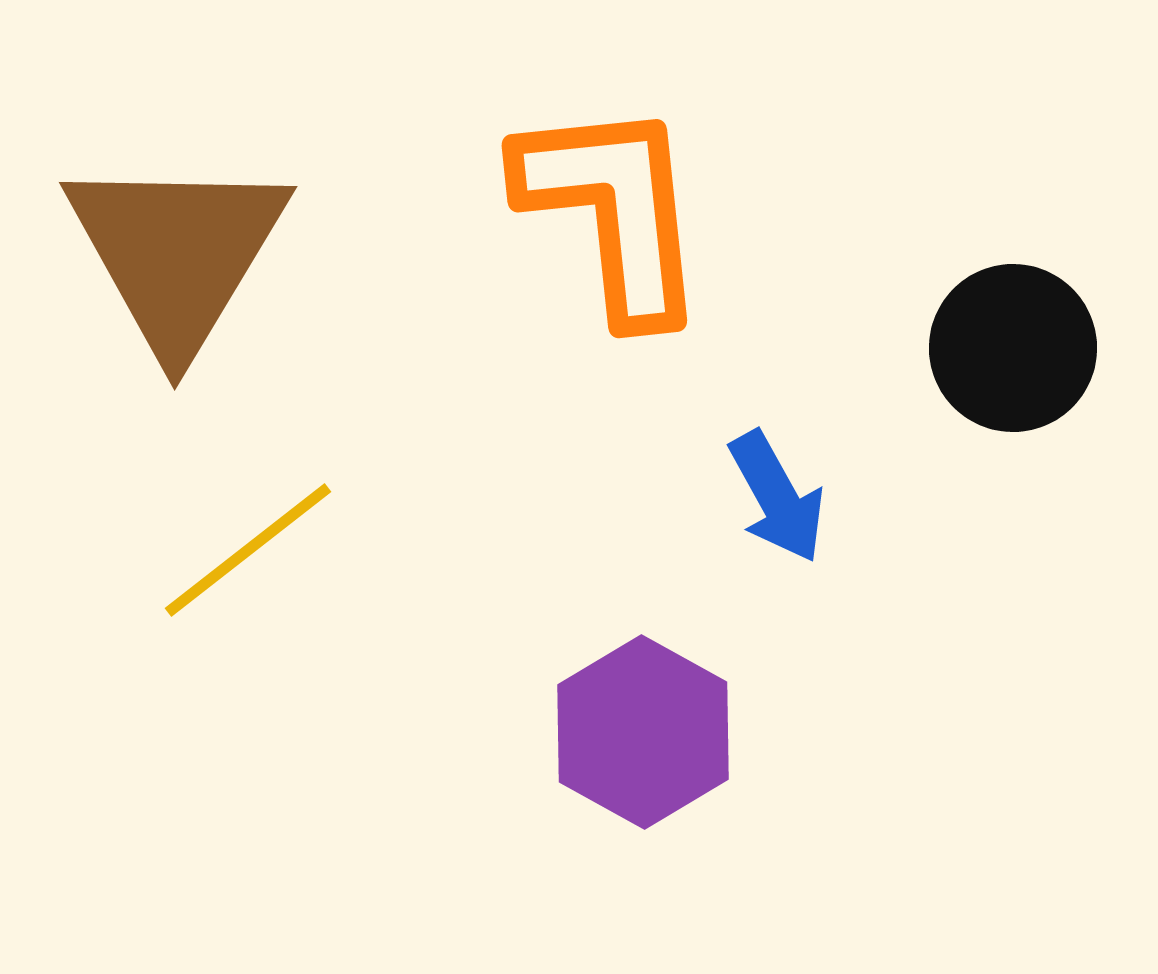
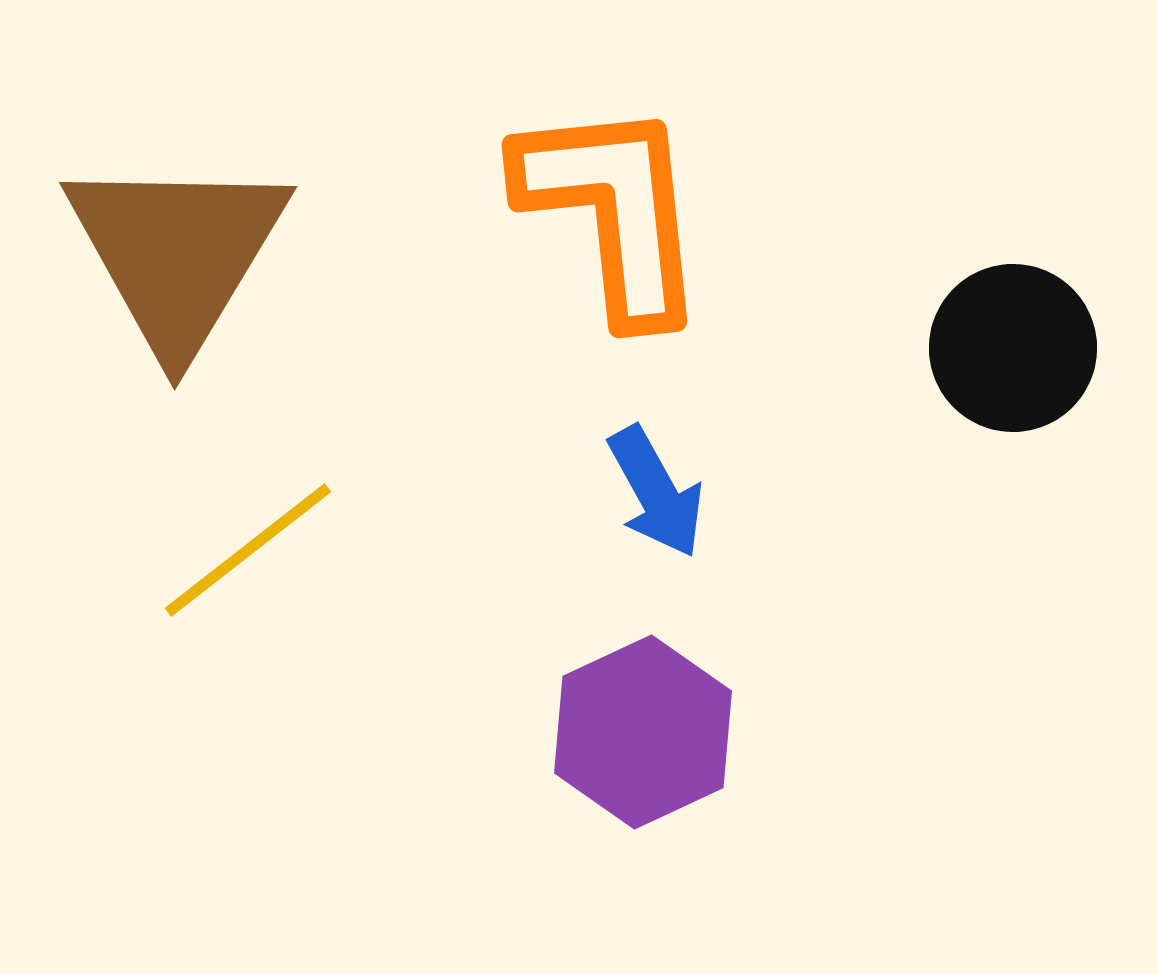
blue arrow: moved 121 px left, 5 px up
purple hexagon: rotated 6 degrees clockwise
